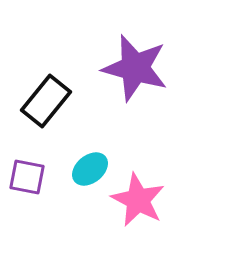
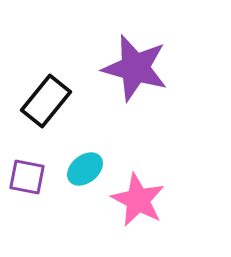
cyan ellipse: moved 5 px left
